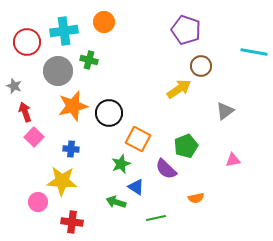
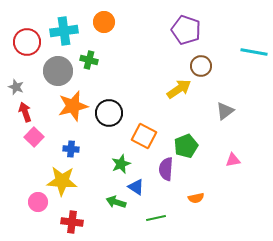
gray star: moved 2 px right, 1 px down
orange square: moved 6 px right, 3 px up
purple semicircle: rotated 50 degrees clockwise
